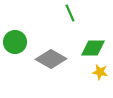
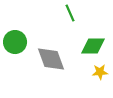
green diamond: moved 2 px up
gray diamond: rotated 40 degrees clockwise
yellow star: rotated 14 degrees counterclockwise
